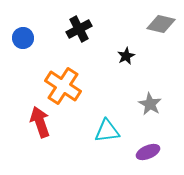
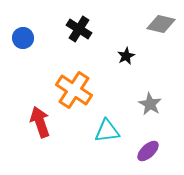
black cross: rotated 30 degrees counterclockwise
orange cross: moved 11 px right, 4 px down
purple ellipse: moved 1 px up; rotated 20 degrees counterclockwise
